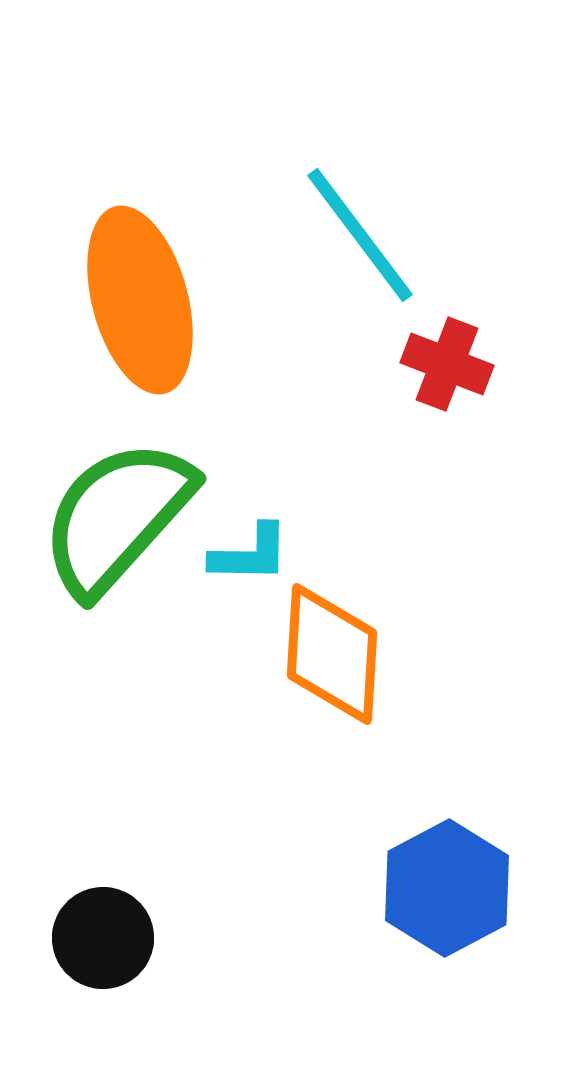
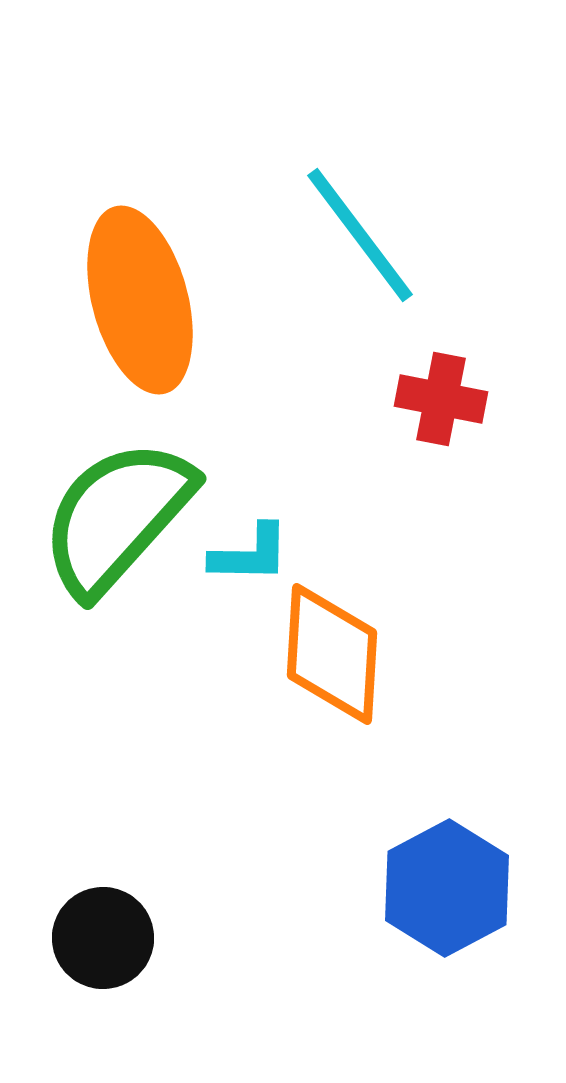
red cross: moved 6 px left, 35 px down; rotated 10 degrees counterclockwise
